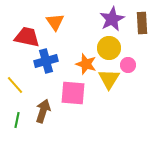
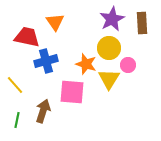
pink square: moved 1 px left, 1 px up
